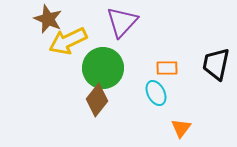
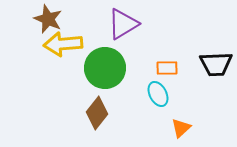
purple triangle: moved 1 px right, 2 px down; rotated 16 degrees clockwise
yellow arrow: moved 5 px left, 3 px down; rotated 21 degrees clockwise
black trapezoid: rotated 104 degrees counterclockwise
green circle: moved 2 px right
cyan ellipse: moved 2 px right, 1 px down
brown diamond: moved 13 px down
orange triangle: rotated 10 degrees clockwise
